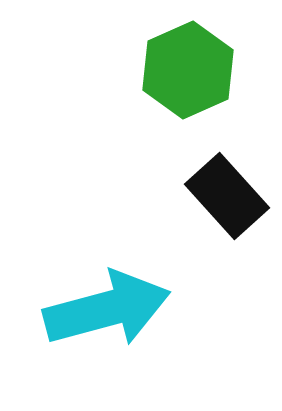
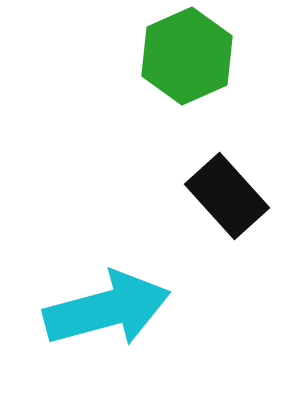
green hexagon: moved 1 px left, 14 px up
